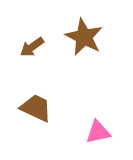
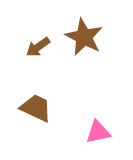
brown arrow: moved 6 px right
